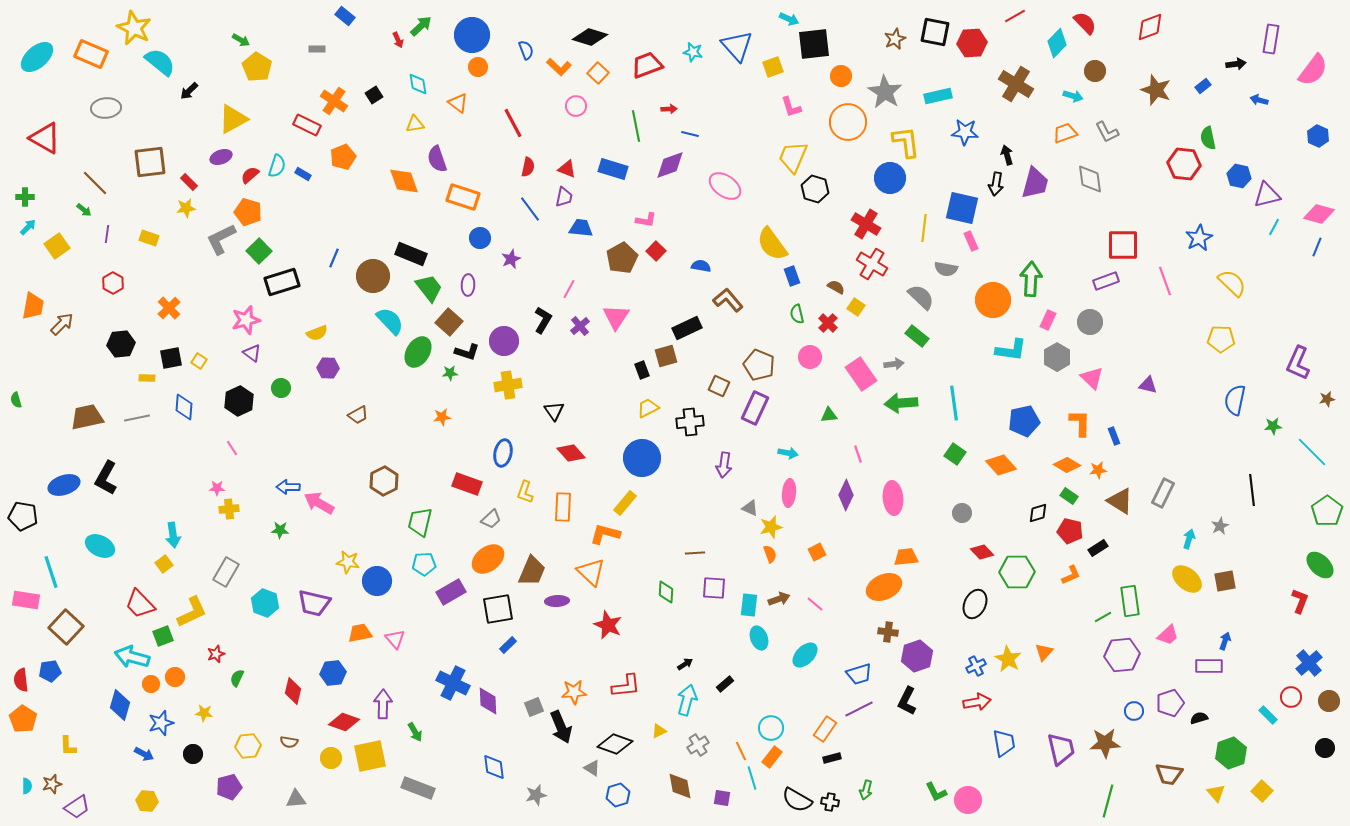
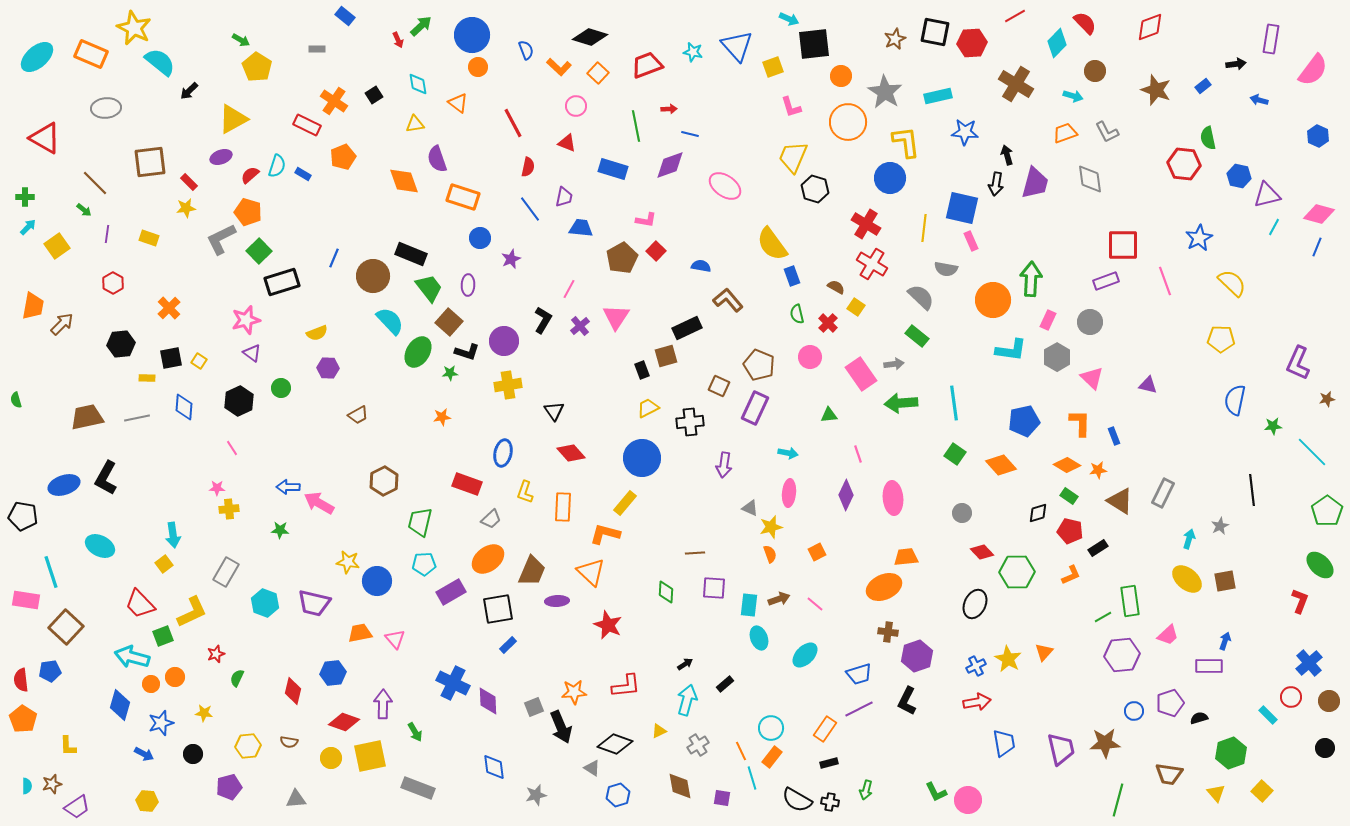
red triangle at (567, 169): moved 26 px up
black rectangle at (832, 758): moved 3 px left, 5 px down
green line at (1108, 801): moved 10 px right, 1 px up
